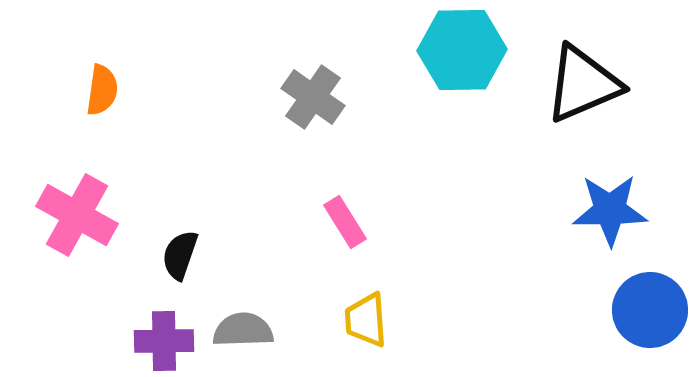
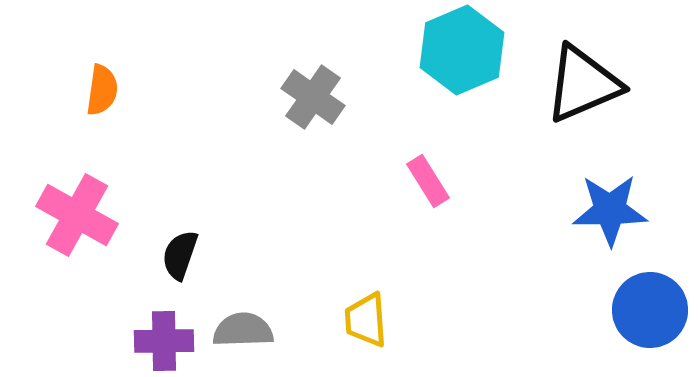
cyan hexagon: rotated 22 degrees counterclockwise
pink rectangle: moved 83 px right, 41 px up
